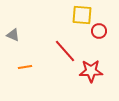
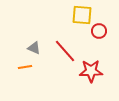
gray triangle: moved 21 px right, 13 px down
